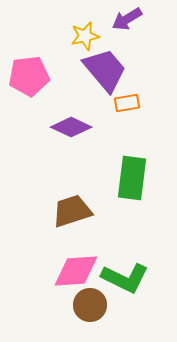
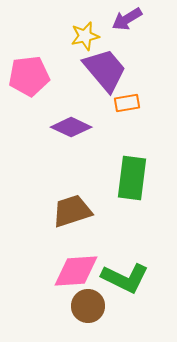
brown circle: moved 2 px left, 1 px down
